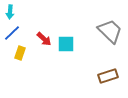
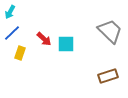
cyan arrow: rotated 24 degrees clockwise
